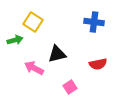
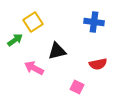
yellow square: rotated 24 degrees clockwise
green arrow: rotated 21 degrees counterclockwise
black triangle: moved 3 px up
pink square: moved 7 px right; rotated 32 degrees counterclockwise
